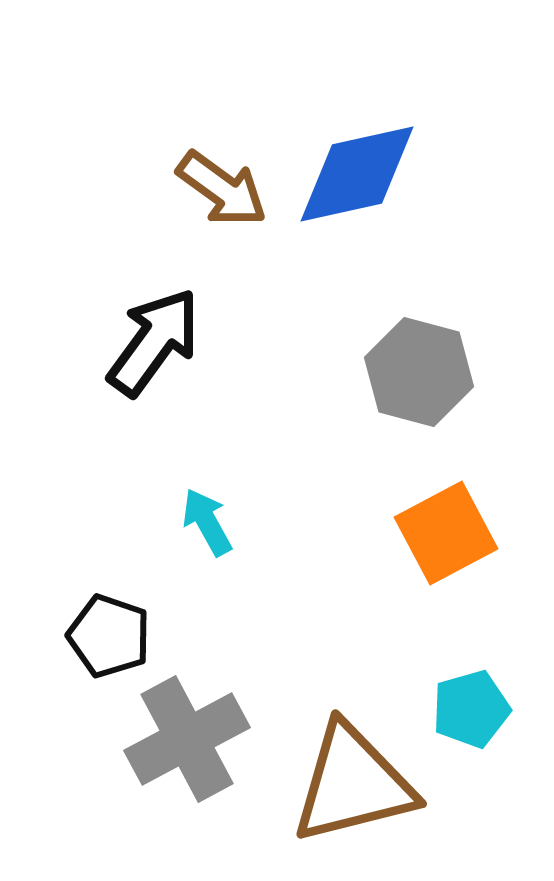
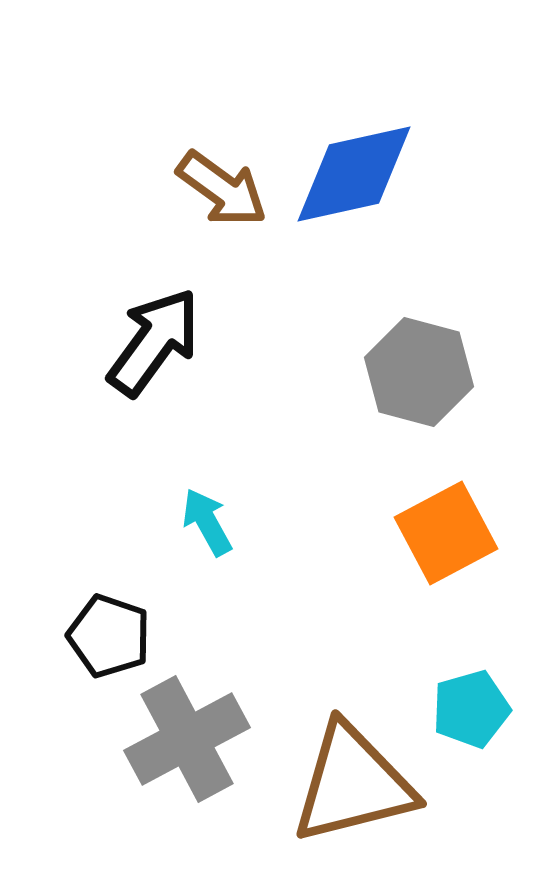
blue diamond: moved 3 px left
